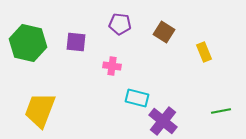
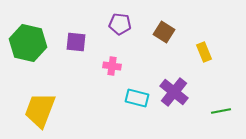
purple cross: moved 11 px right, 29 px up
